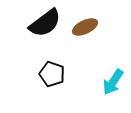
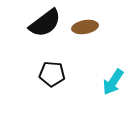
brown ellipse: rotated 15 degrees clockwise
black pentagon: rotated 15 degrees counterclockwise
